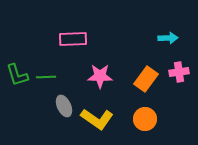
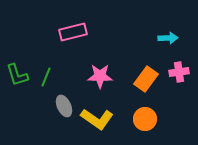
pink rectangle: moved 7 px up; rotated 12 degrees counterclockwise
green line: rotated 66 degrees counterclockwise
